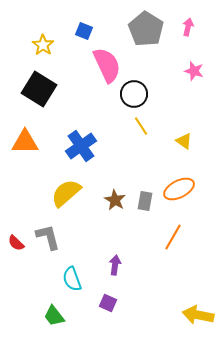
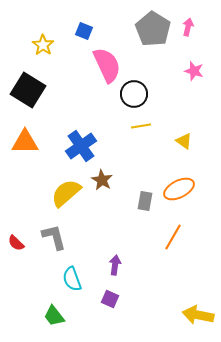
gray pentagon: moved 7 px right
black square: moved 11 px left, 1 px down
yellow line: rotated 66 degrees counterclockwise
brown star: moved 13 px left, 20 px up
gray L-shape: moved 6 px right
purple square: moved 2 px right, 4 px up
